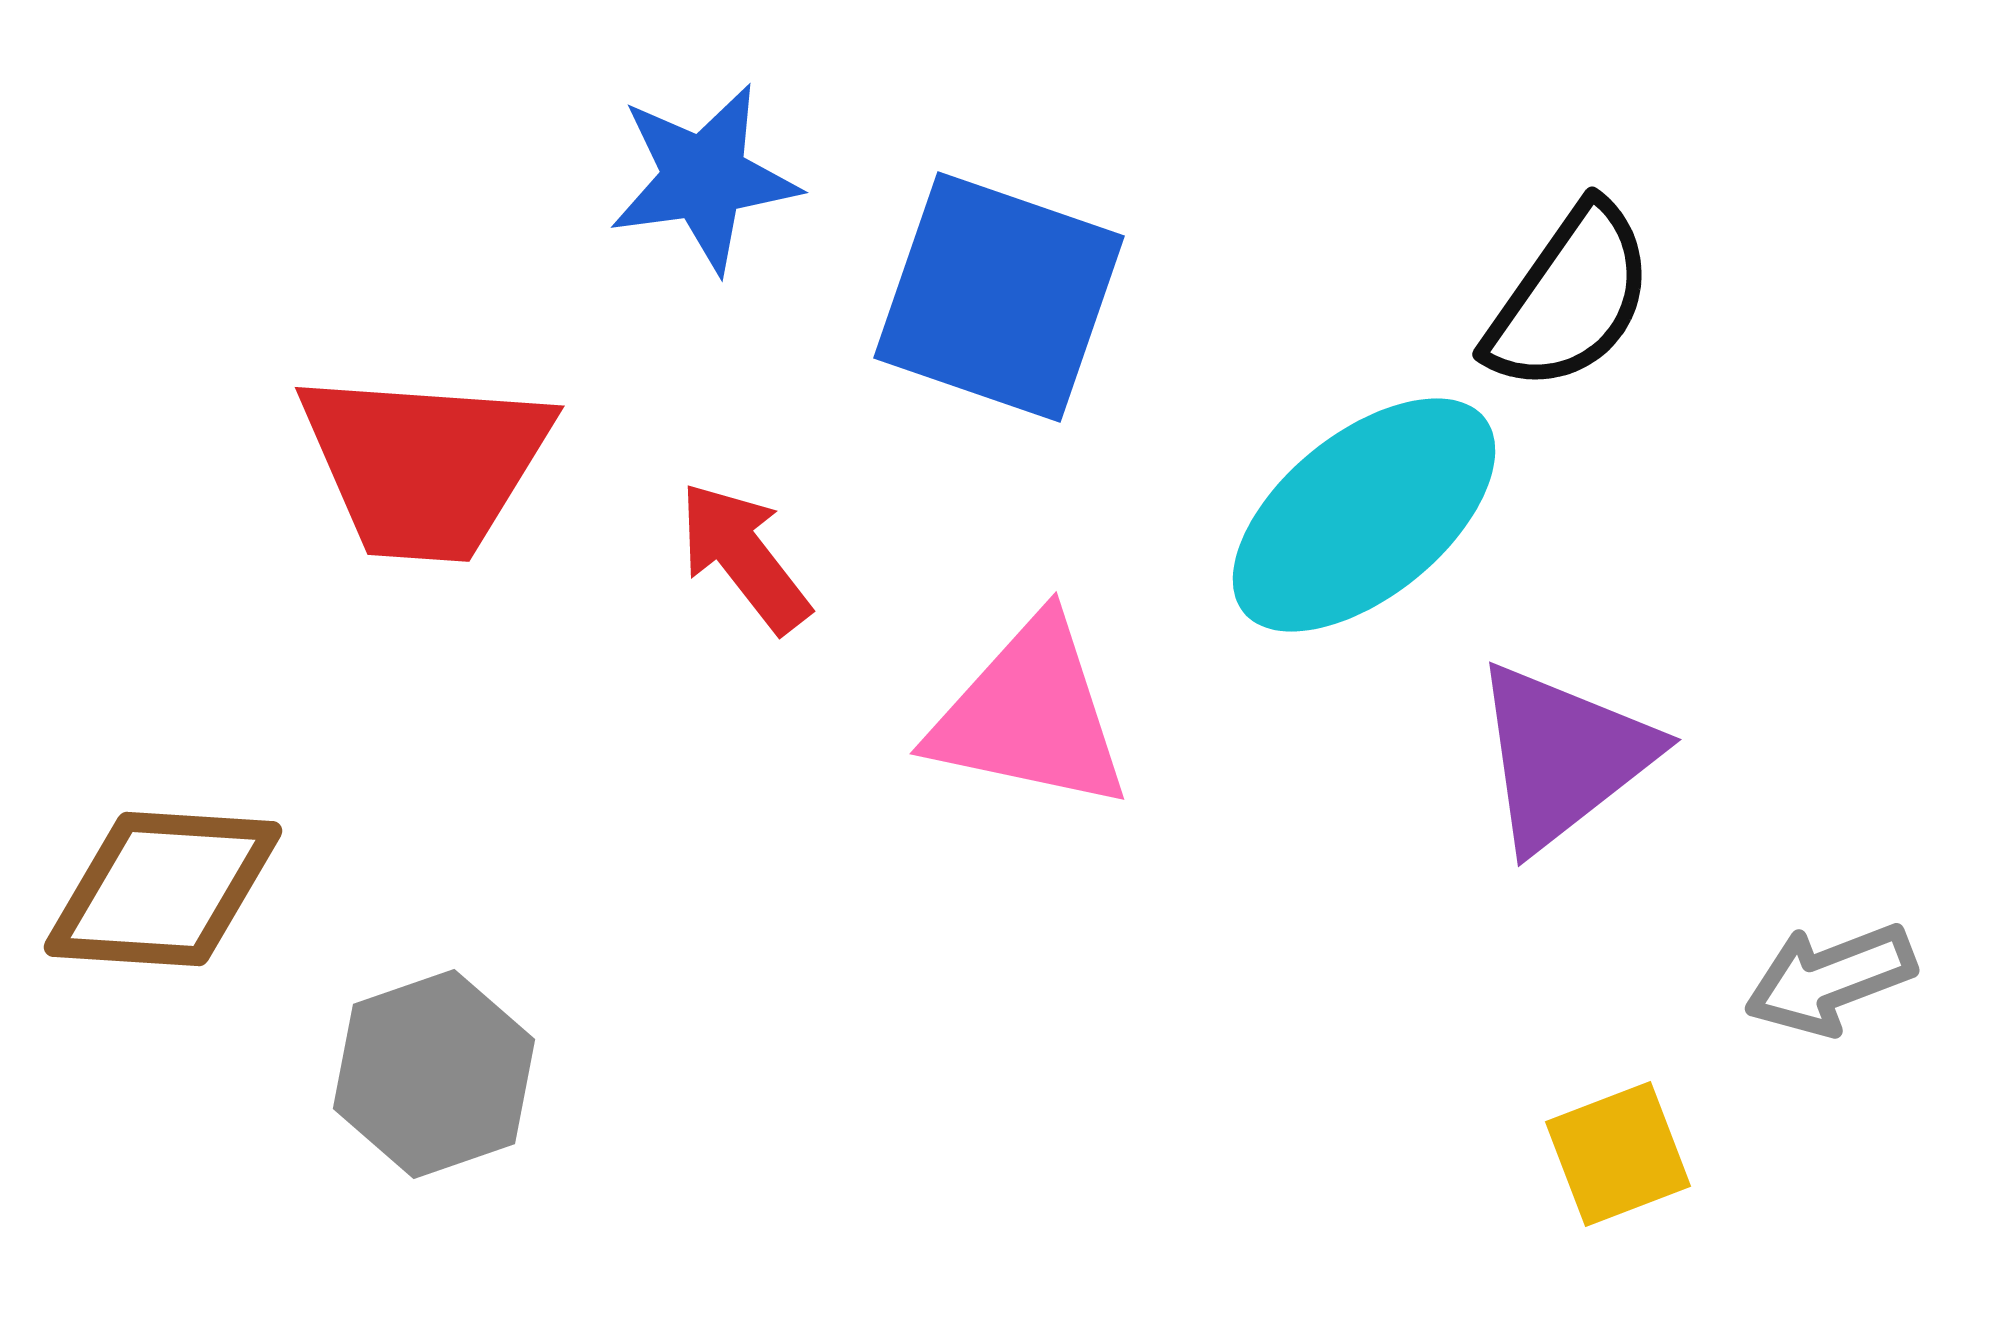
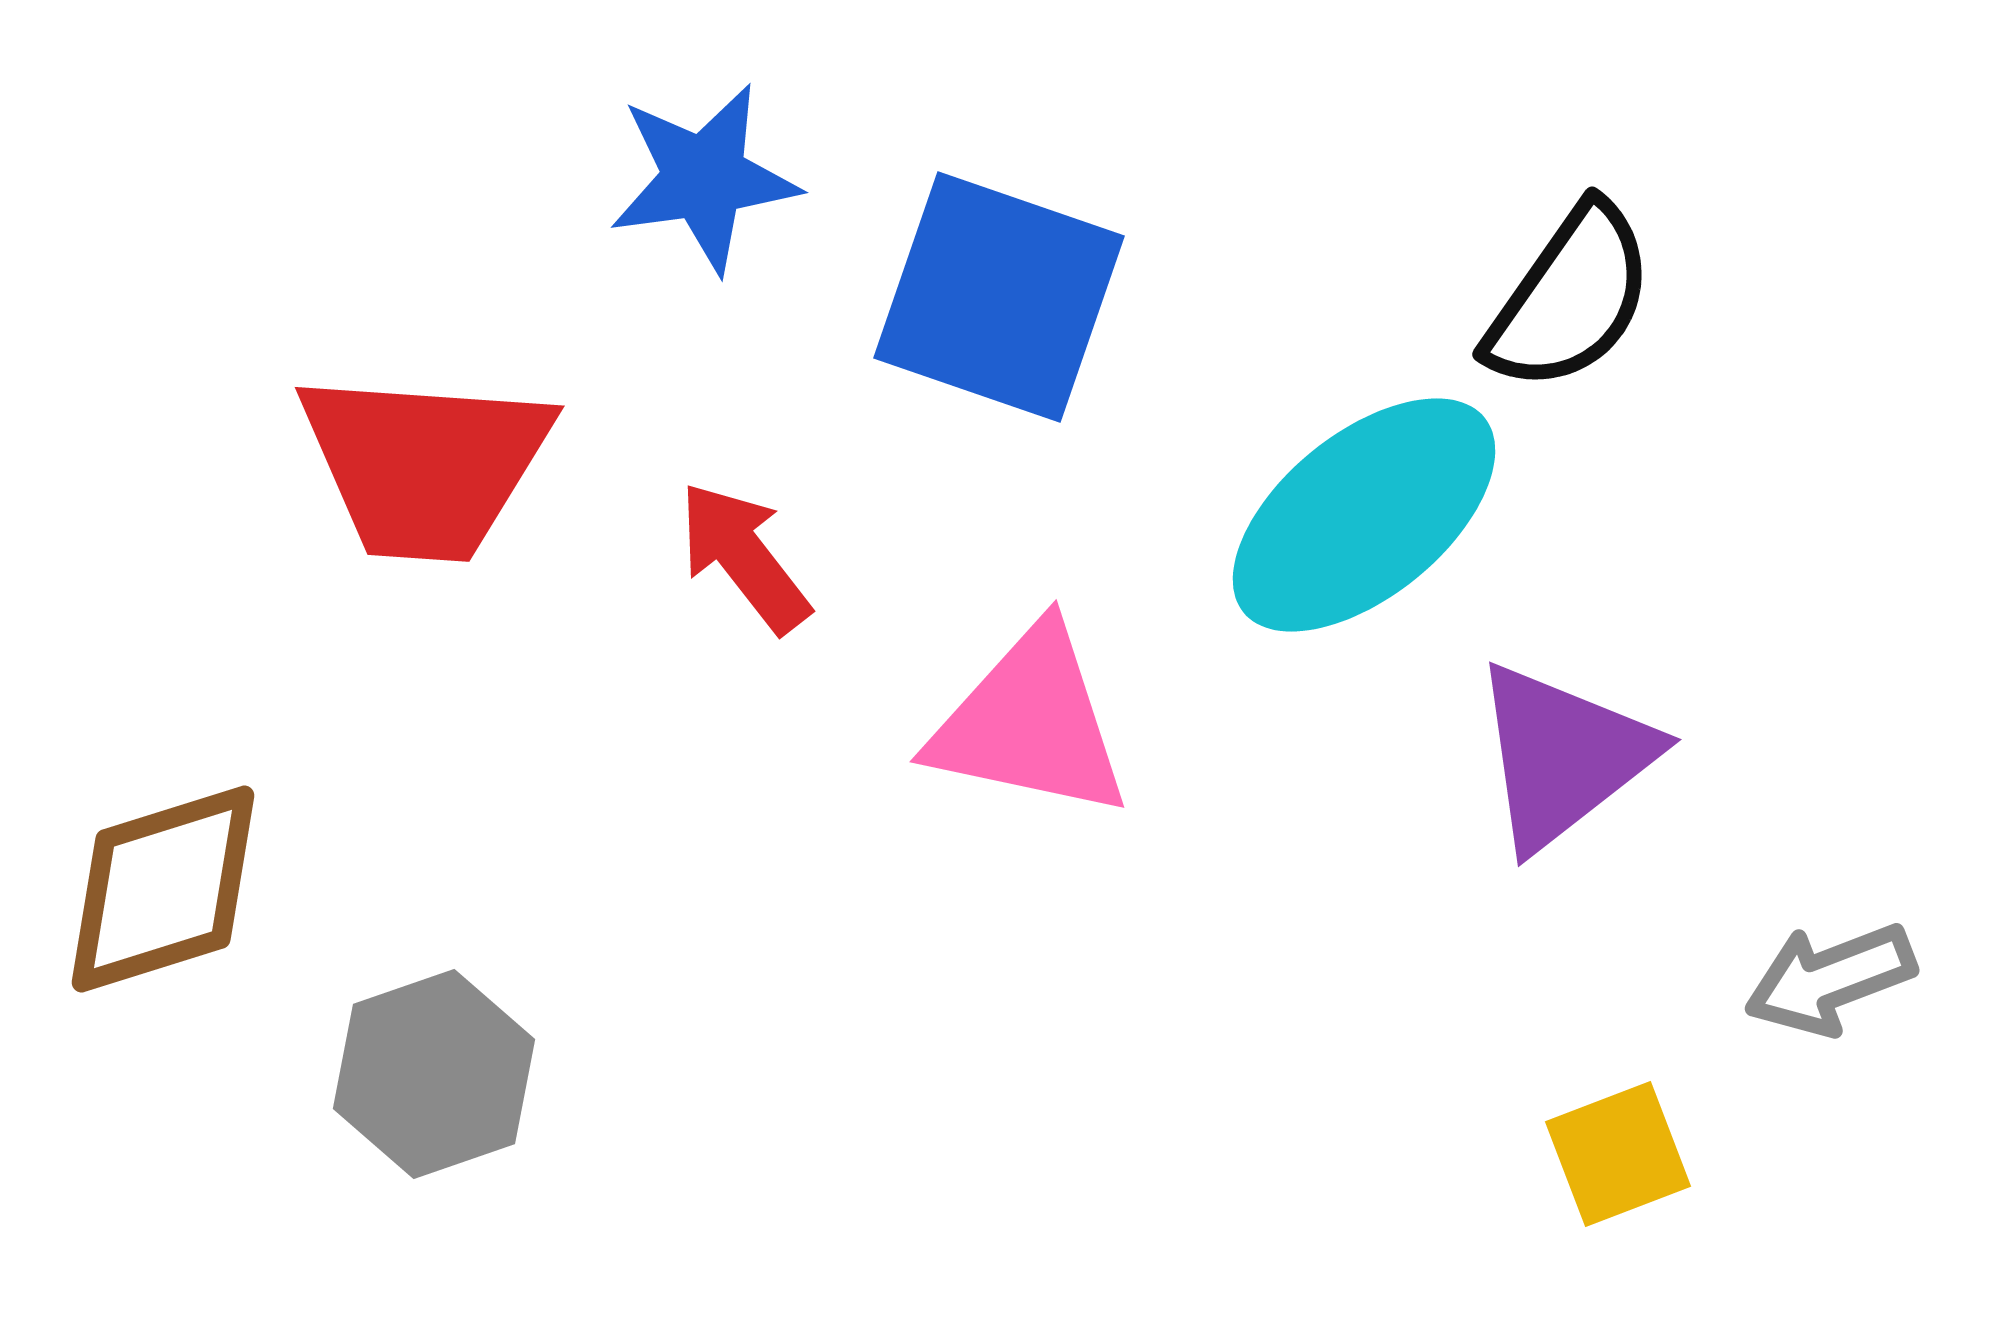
pink triangle: moved 8 px down
brown diamond: rotated 21 degrees counterclockwise
